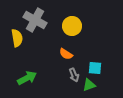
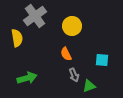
gray cross: moved 4 px up; rotated 25 degrees clockwise
orange semicircle: rotated 32 degrees clockwise
cyan square: moved 7 px right, 8 px up
green arrow: rotated 12 degrees clockwise
green triangle: moved 1 px down
